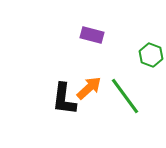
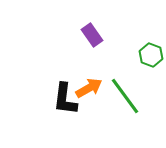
purple rectangle: rotated 40 degrees clockwise
orange arrow: rotated 12 degrees clockwise
black L-shape: moved 1 px right
